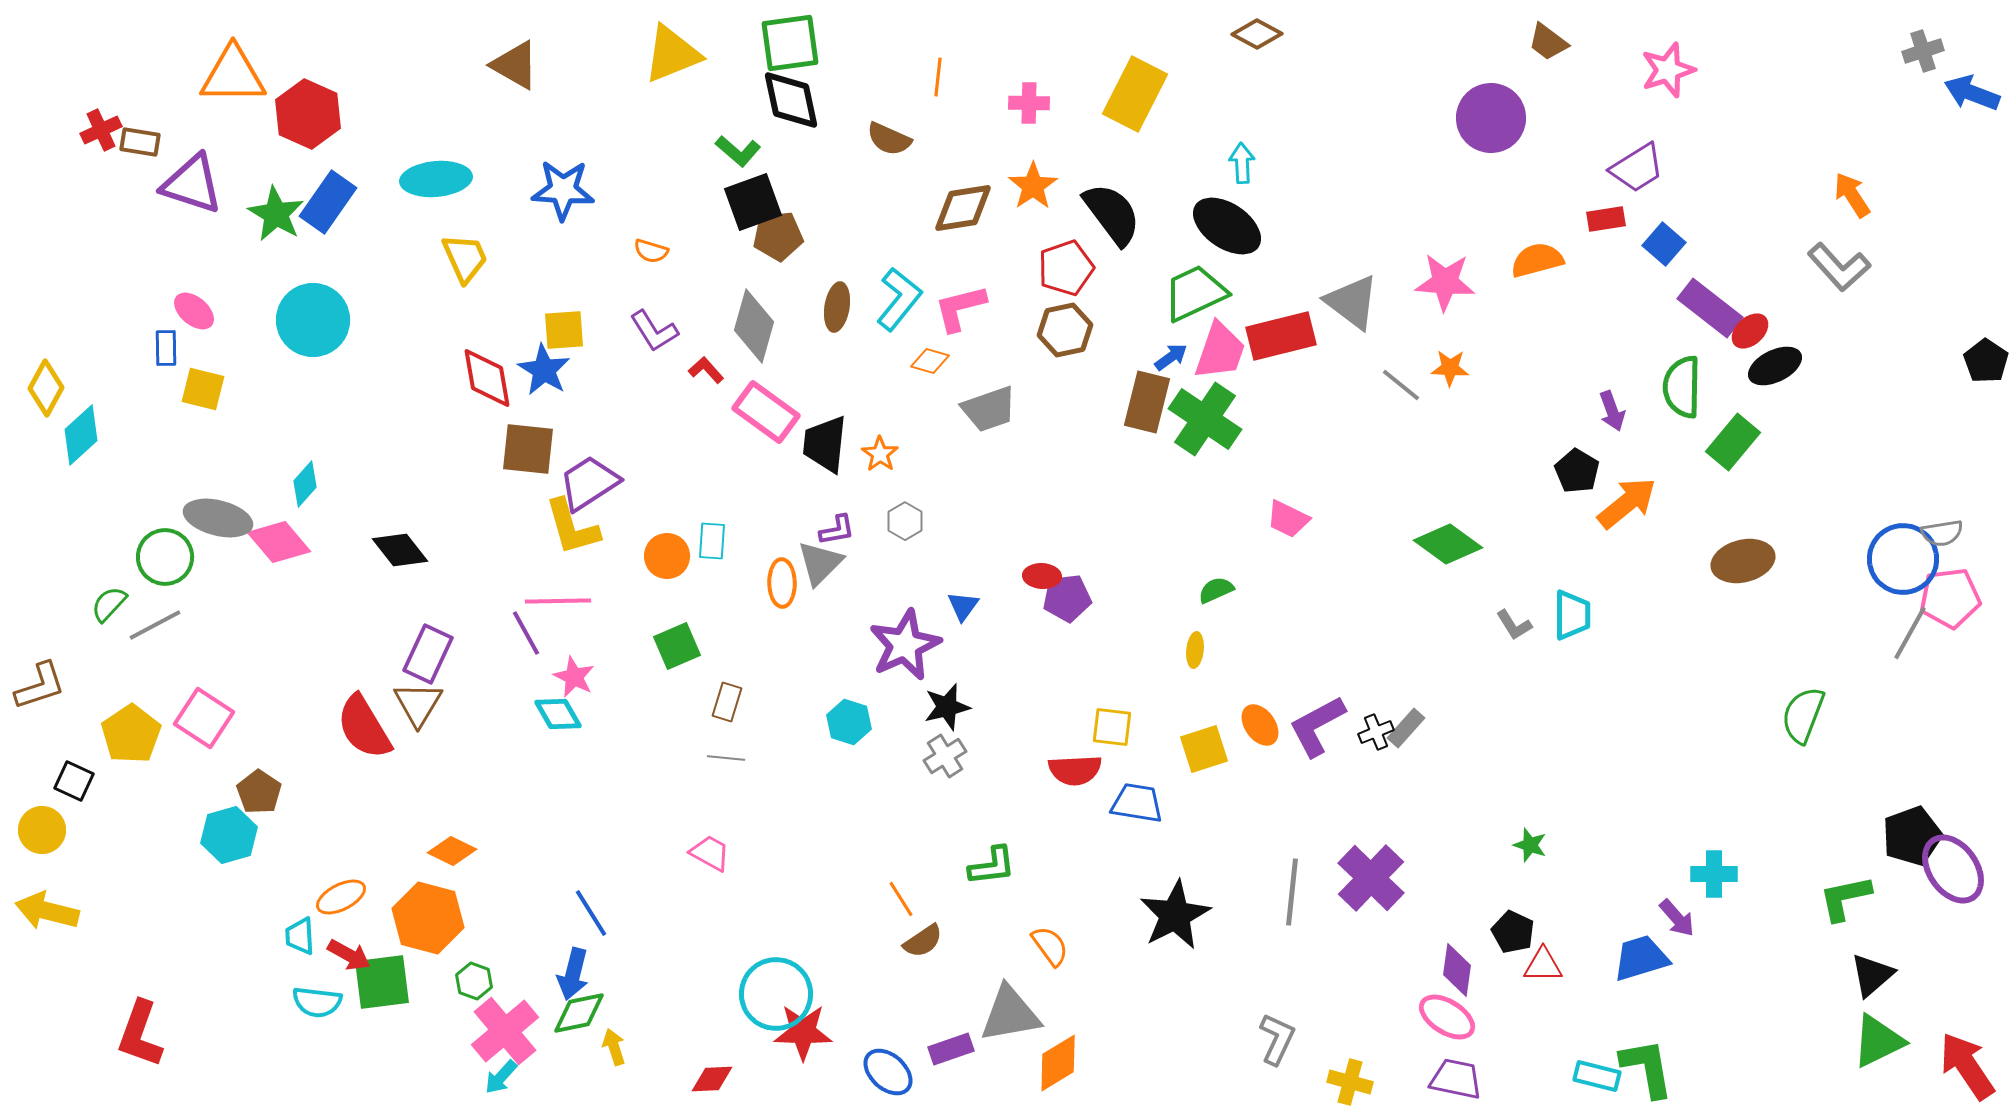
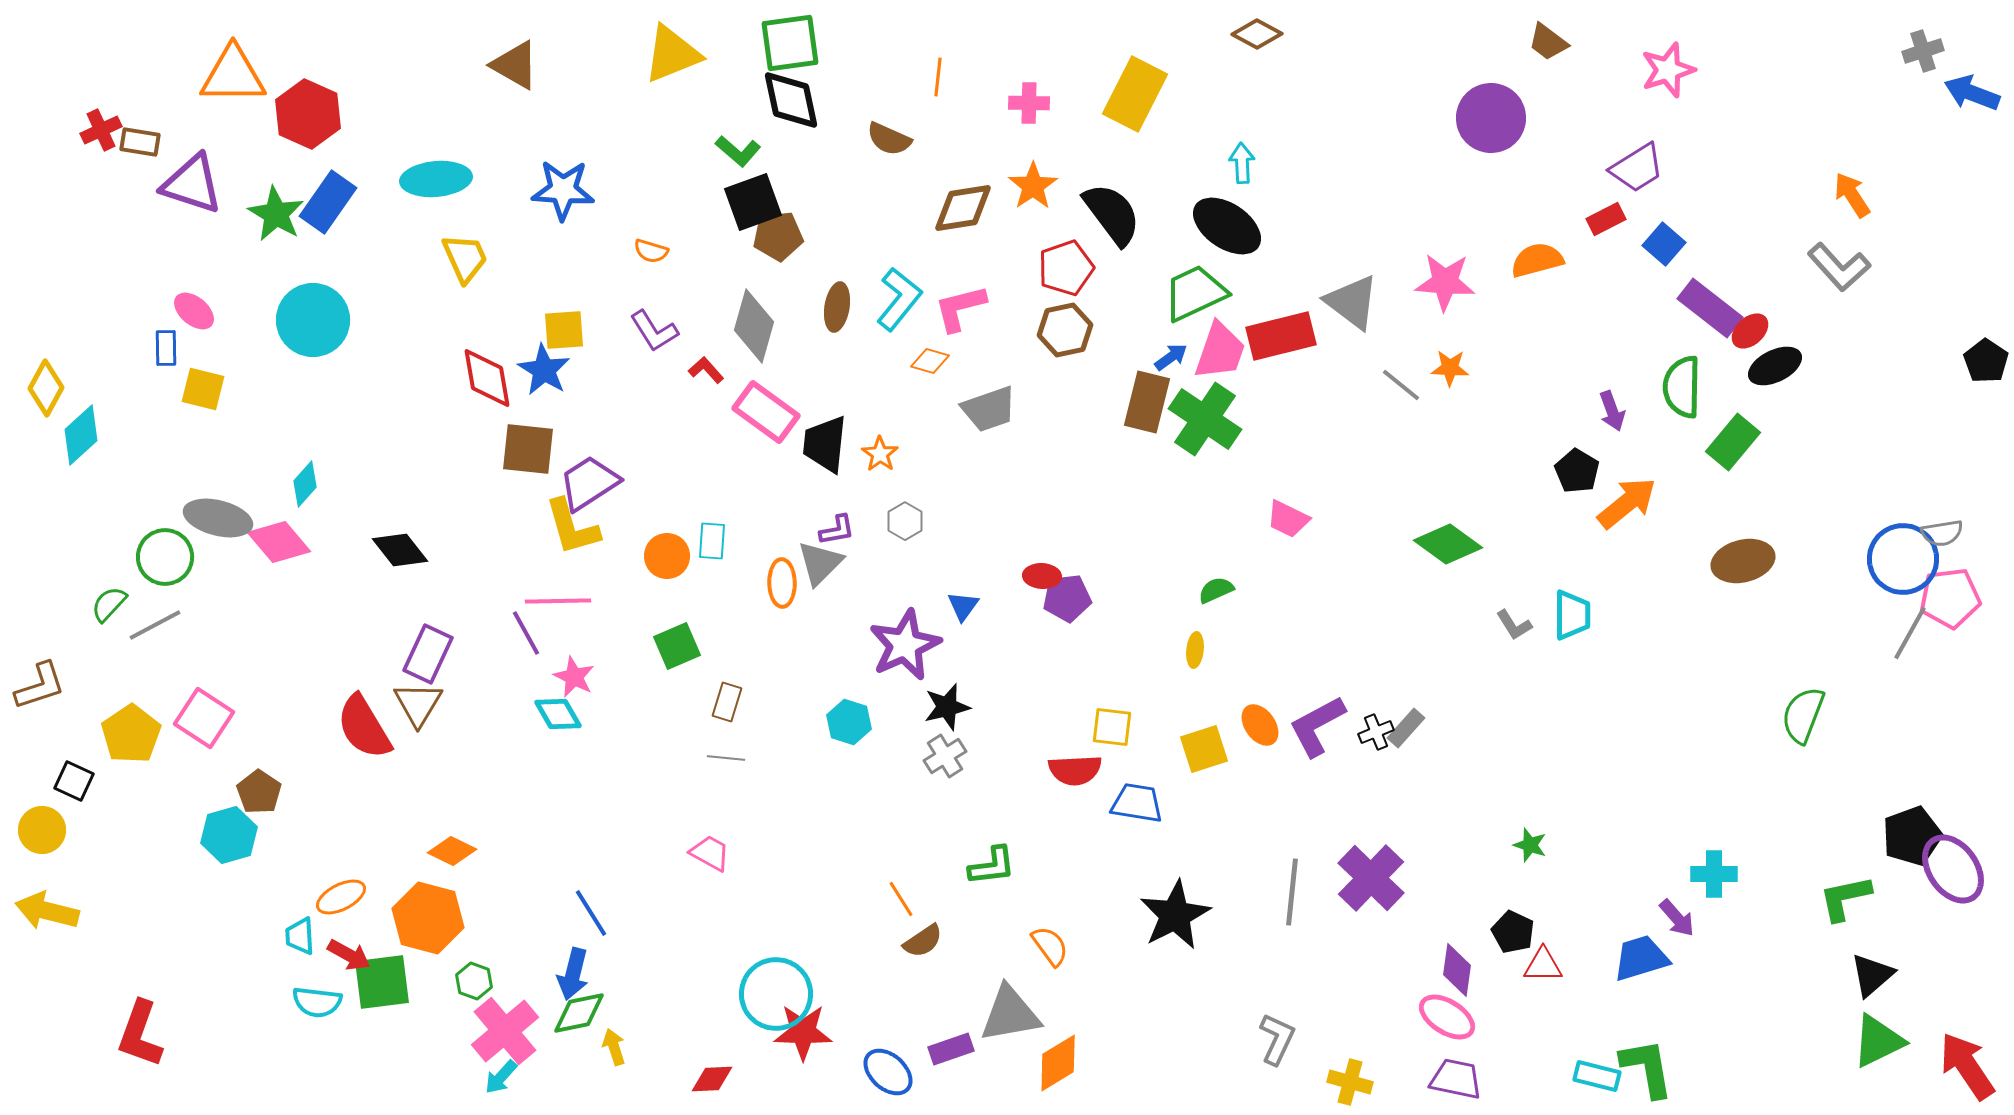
red rectangle at (1606, 219): rotated 18 degrees counterclockwise
